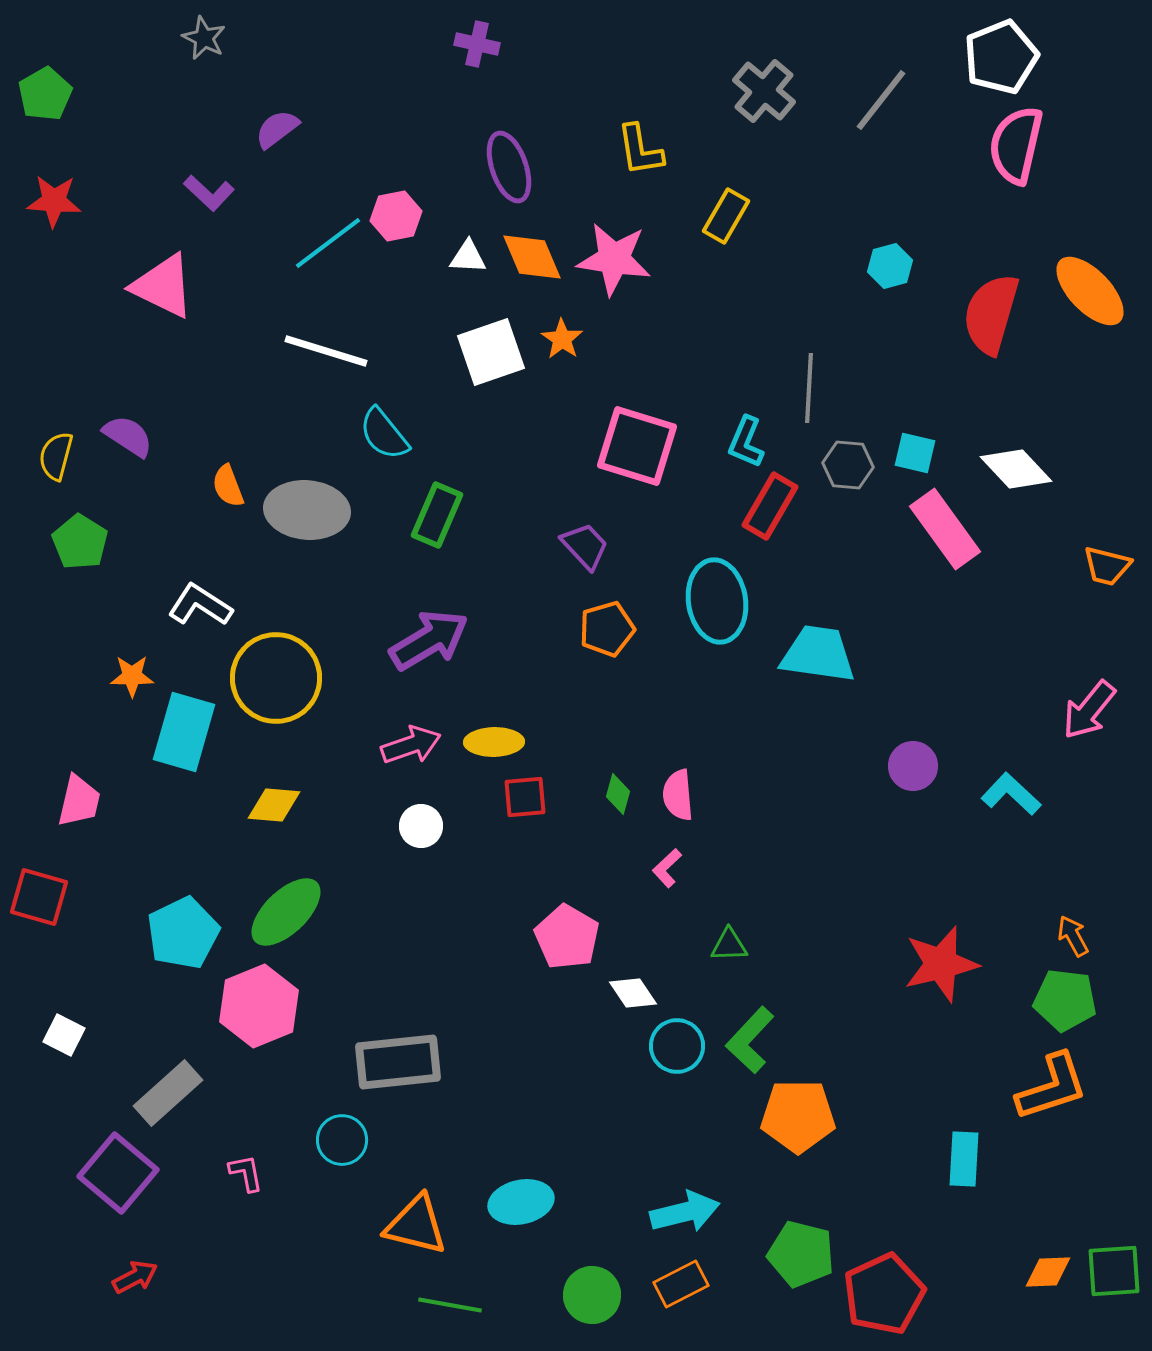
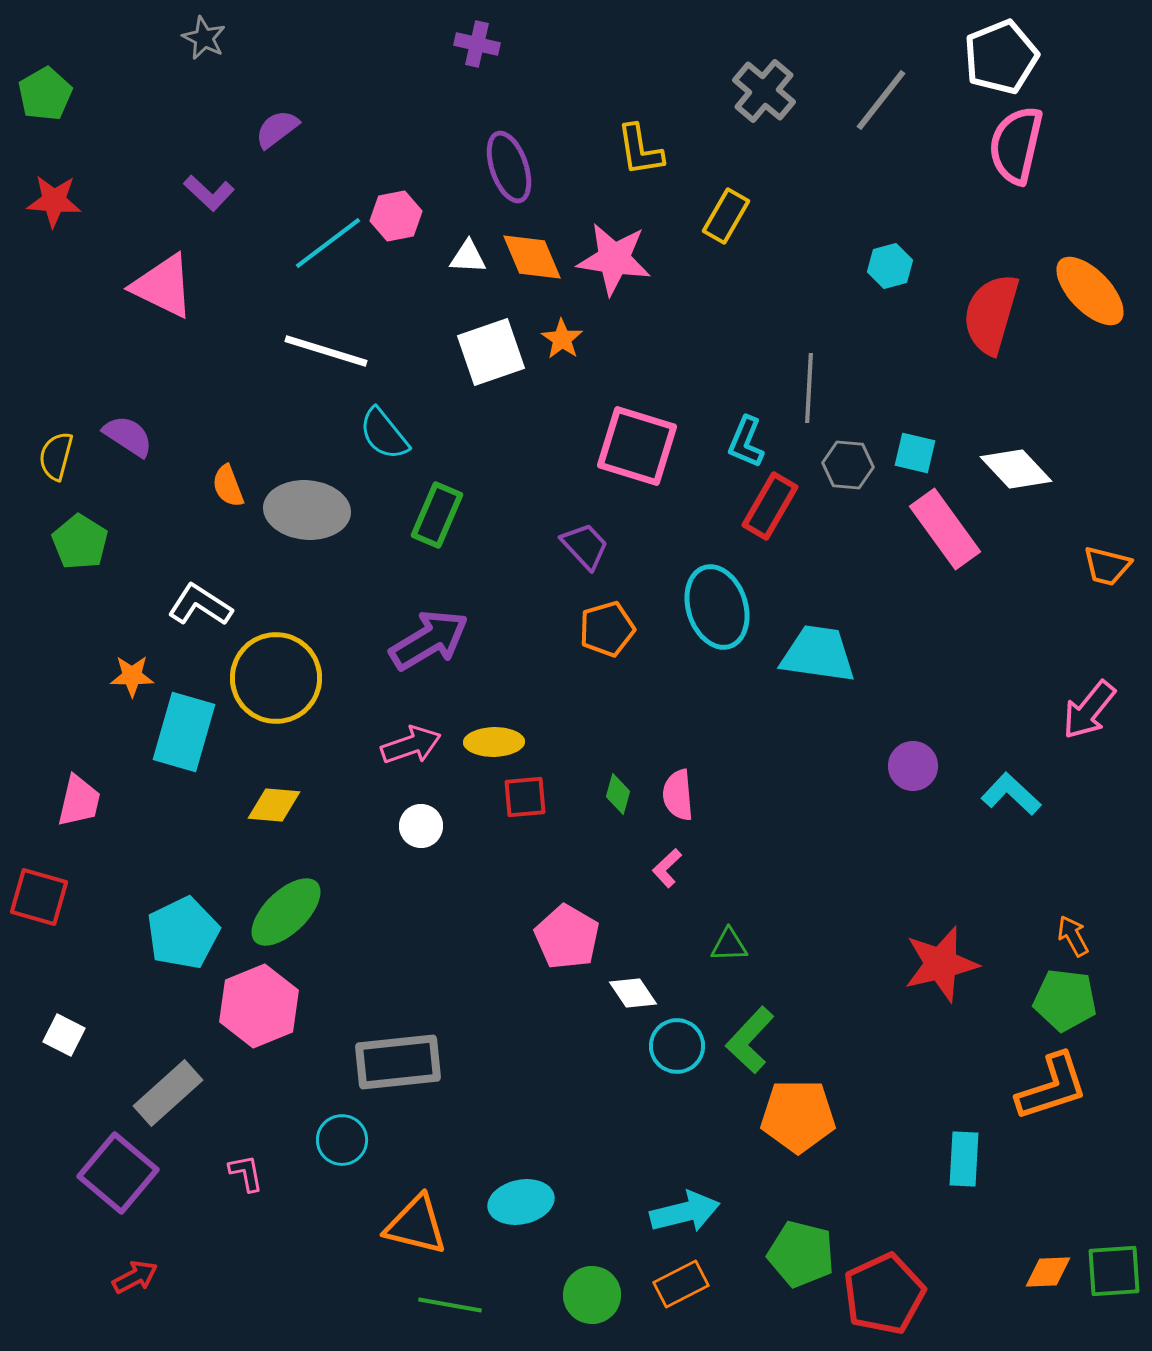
cyan ellipse at (717, 601): moved 6 px down; rotated 10 degrees counterclockwise
